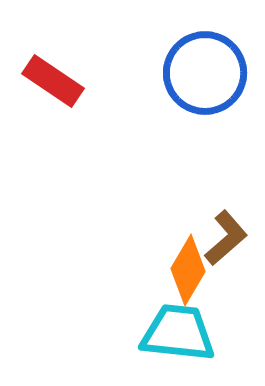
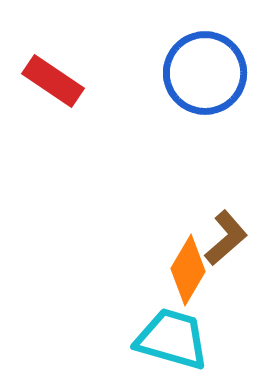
cyan trapezoid: moved 6 px left, 6 px down; rotated 10 degrees clockwise
